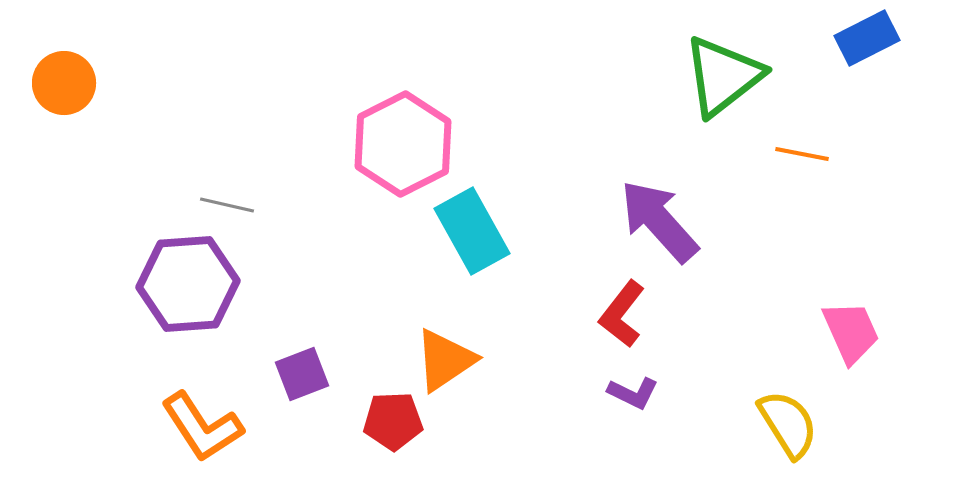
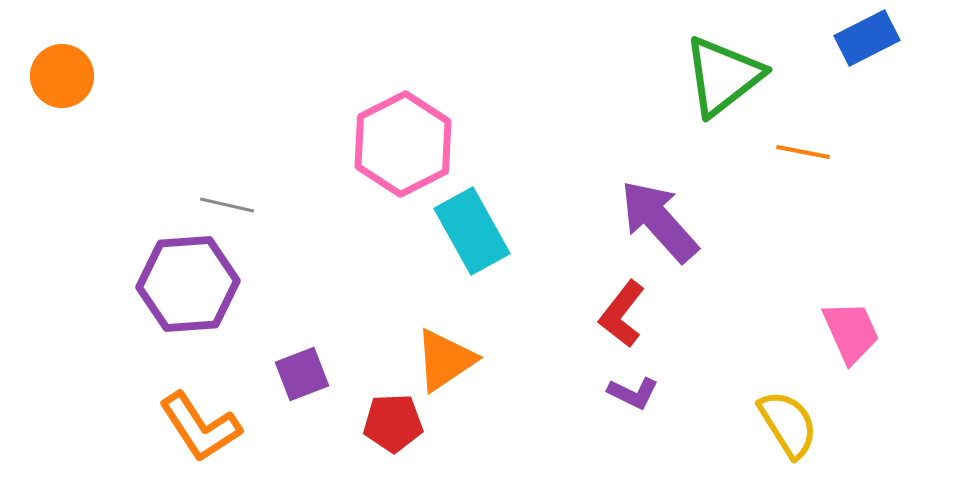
orange circle: moved 2 px left, 7 px up
orange line: moved 1 px right, 2 px up
red pentagon: moved 2 px down
orange L-shape: moved 2 px left
